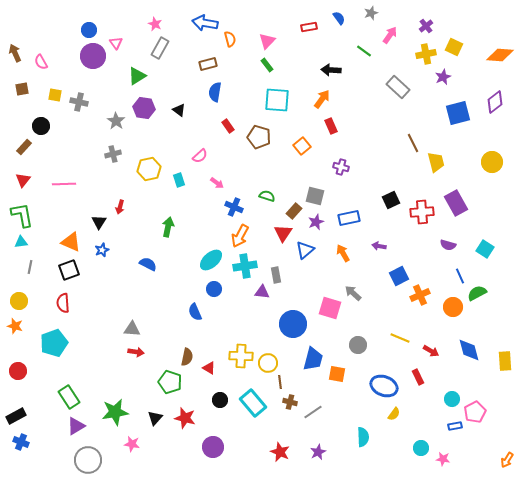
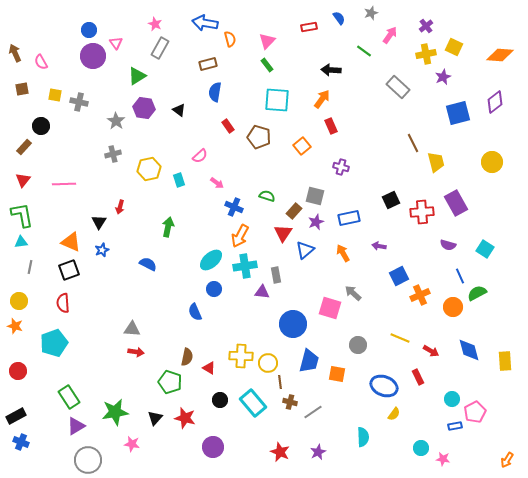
blue trapezoid at (313, 359): moved 4 px left, 2 px down
